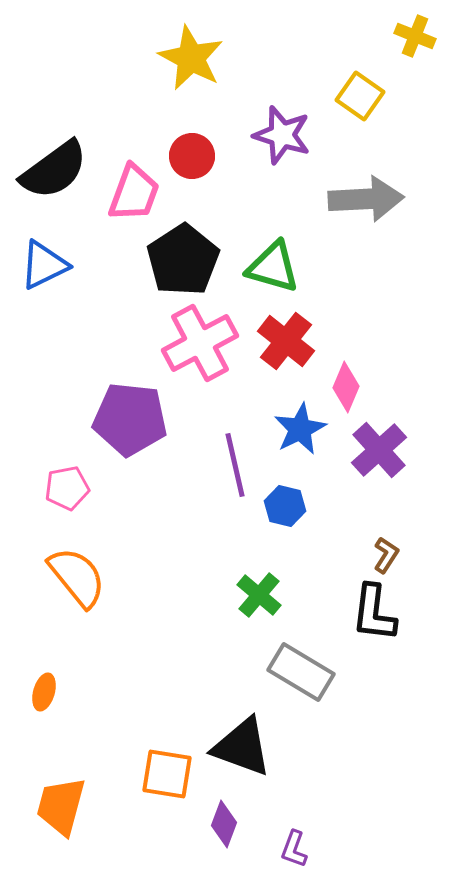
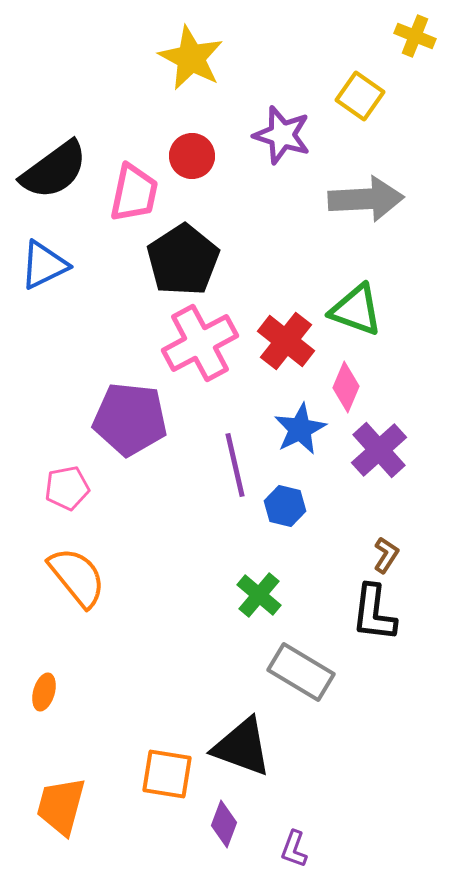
pink trapezoid: rotated 8 degrees counterclockwise
green triangle: moved 83 px right, 43 px down; rotated 4 degrees clockwise
